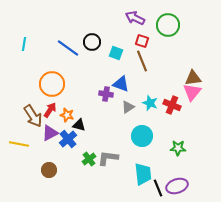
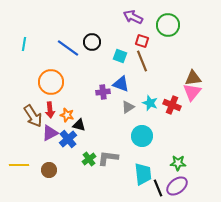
purple arrow: moved 2 px left, 1 px up
cyan square: moved 4 px right, 3 px down
orange circle: moved 1 px left, 2 px up
purple cross: moved 3 px left, 2 px up; rotated 16 degrees counterclockwise
red arrow: rotated 140 degrees clockwise
yellow line: moved 21 px down; rotated 12 degrees counterclockwise
green star: moved 15 px down
purple ellipse: rotated 20 degrees counterclockwise
